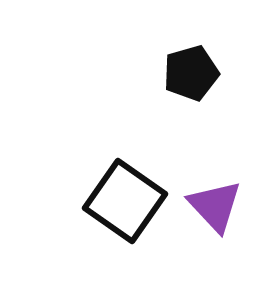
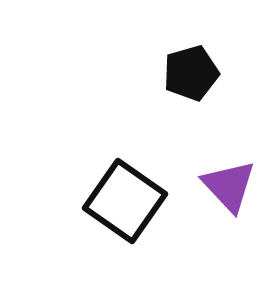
purple triangle: moved 14 px right, 20 px up
